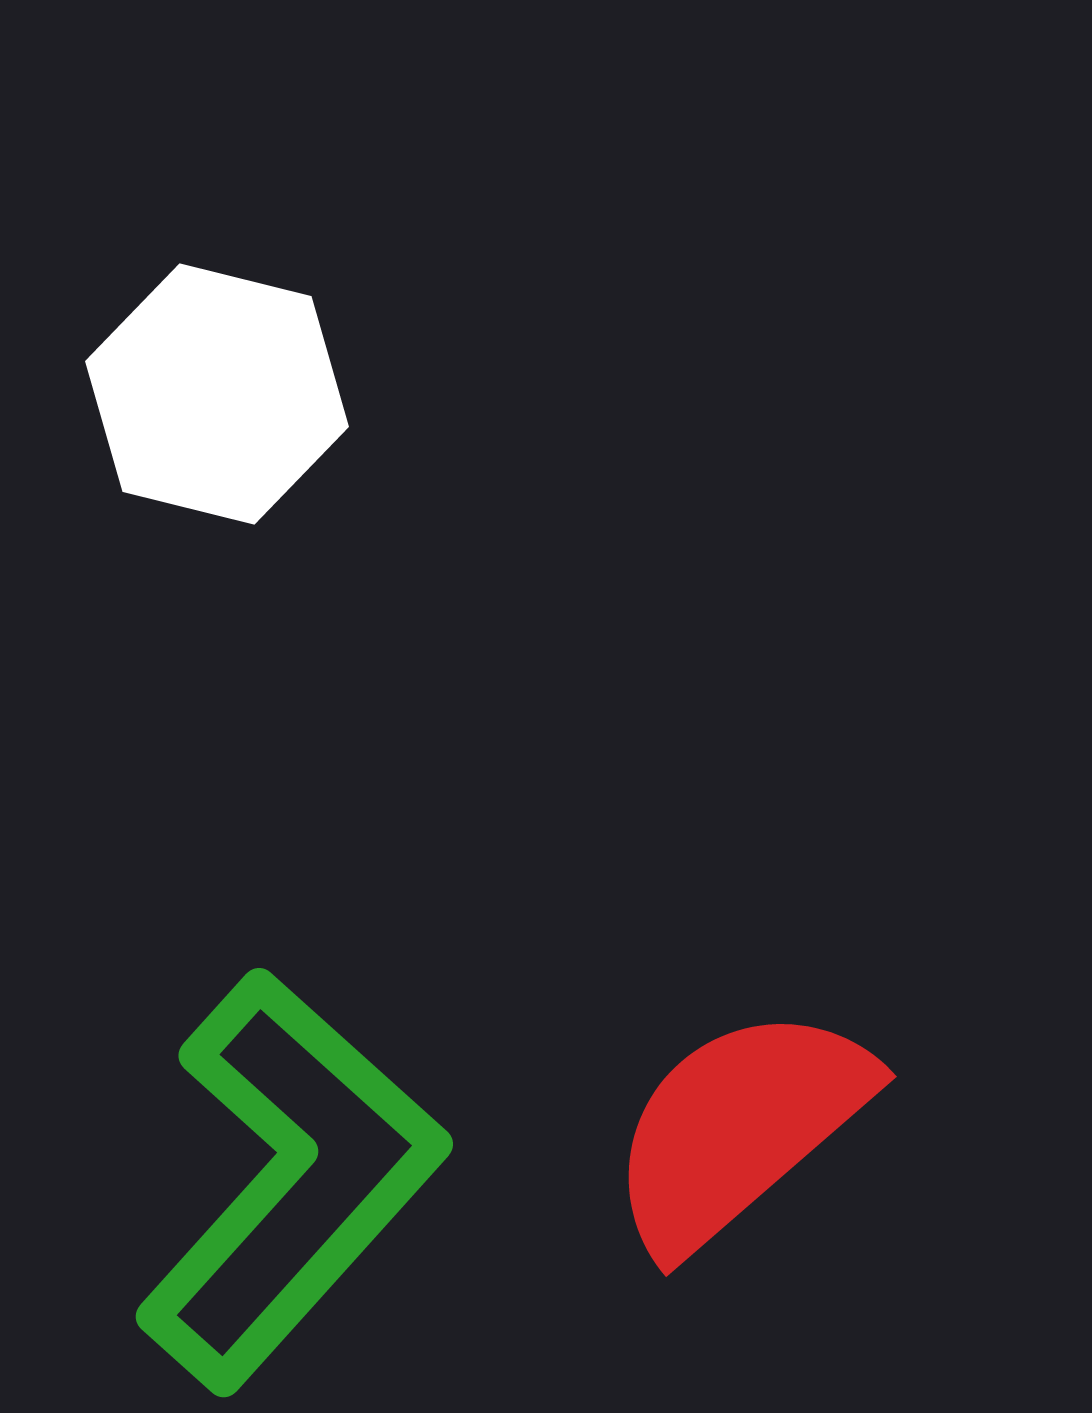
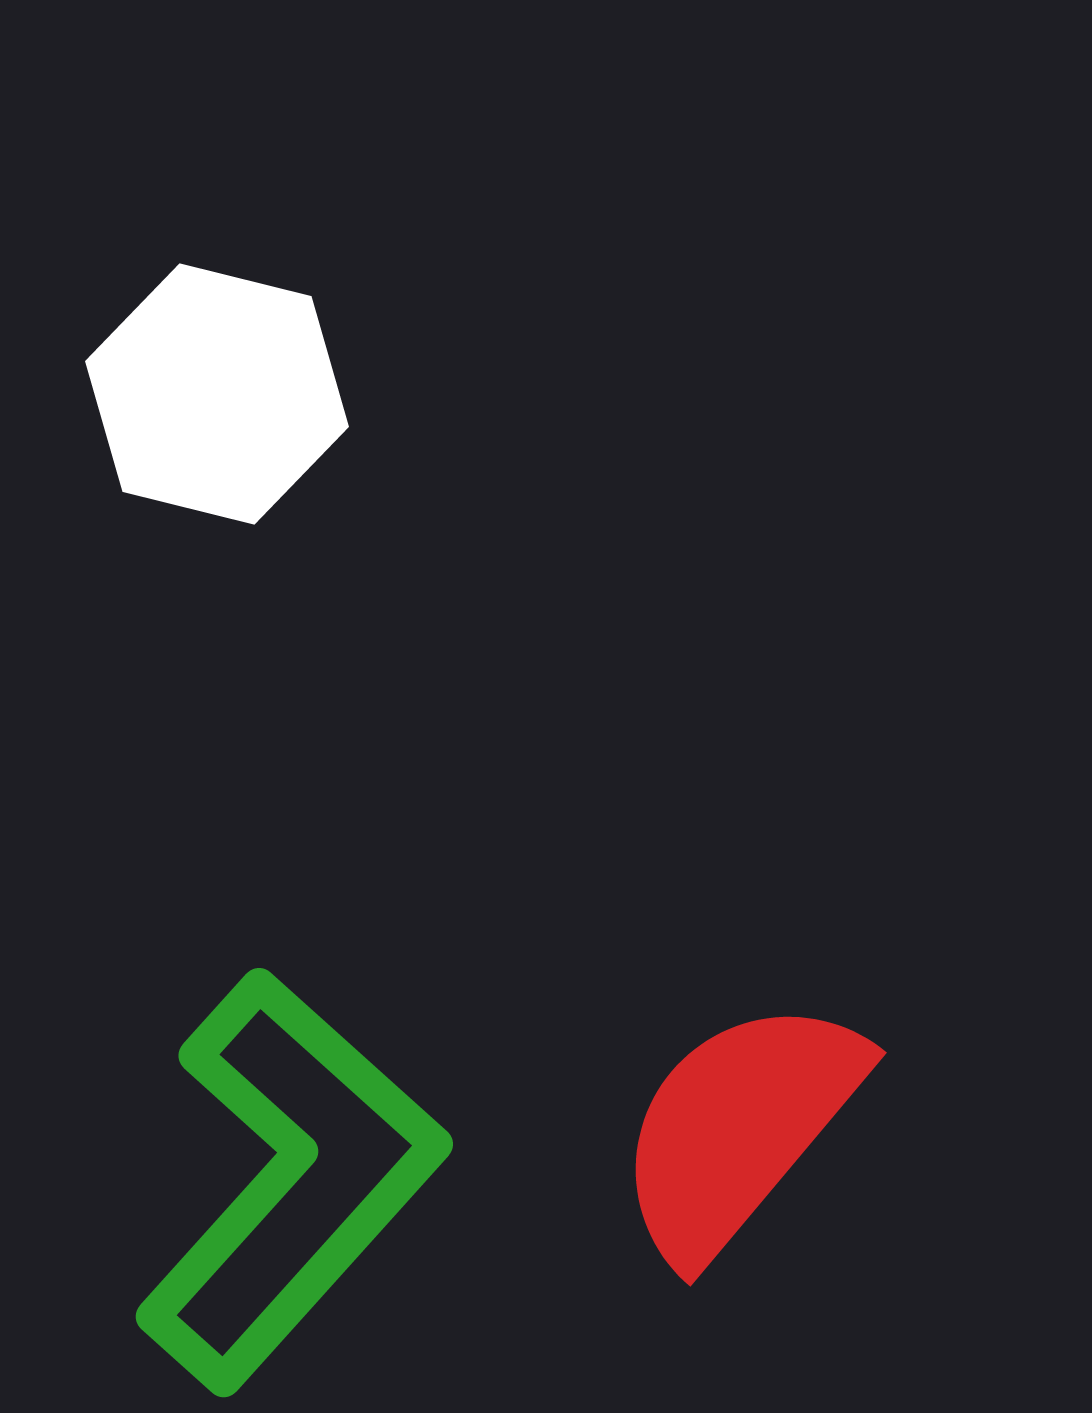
red semicircle: rotated 9 degrees counterclockwise
